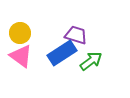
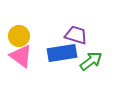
yellow circle: moved 1 px left, 3 px down
blue rectangle: rotated 24 degrees clockwise
